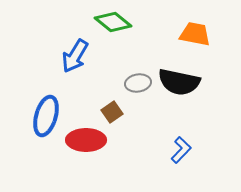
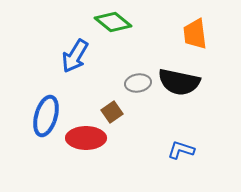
orange trapezoid: rotated 108 degrees counterclockwise
red ellipse: moved 2 px up
blue L-shape: rotated 116 degrees counterclockwise
